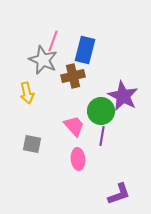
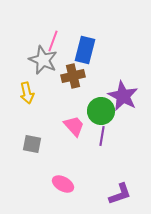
pink ellipse: moved 15 px left, 25 px down; rotated 55 degrees counterclockwise
purple L-shape: moved 1 px right
